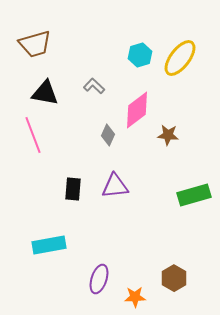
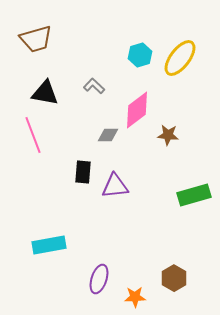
brown trapezoid: moved 1 px right, 5 px up
gray diamond: rotated 65 degrees clockwise
black rectangle: moved 10 px right, 17 px up
